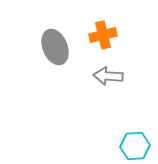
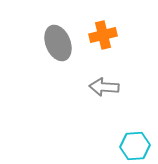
gray ellipse: moved 3 px right, 4 px up
gray arrow: moved 4 px left, 11 px down
